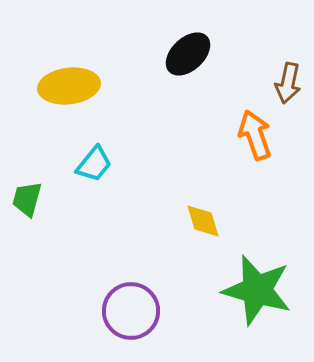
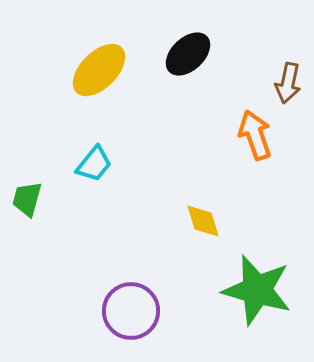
yellow ellipse: moved 30 px right, 16 px up; rotated 38 degrees counterclockwise
